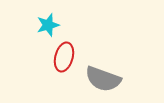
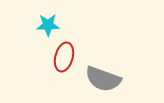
cyan star: rotated 15 degrees clockwise
